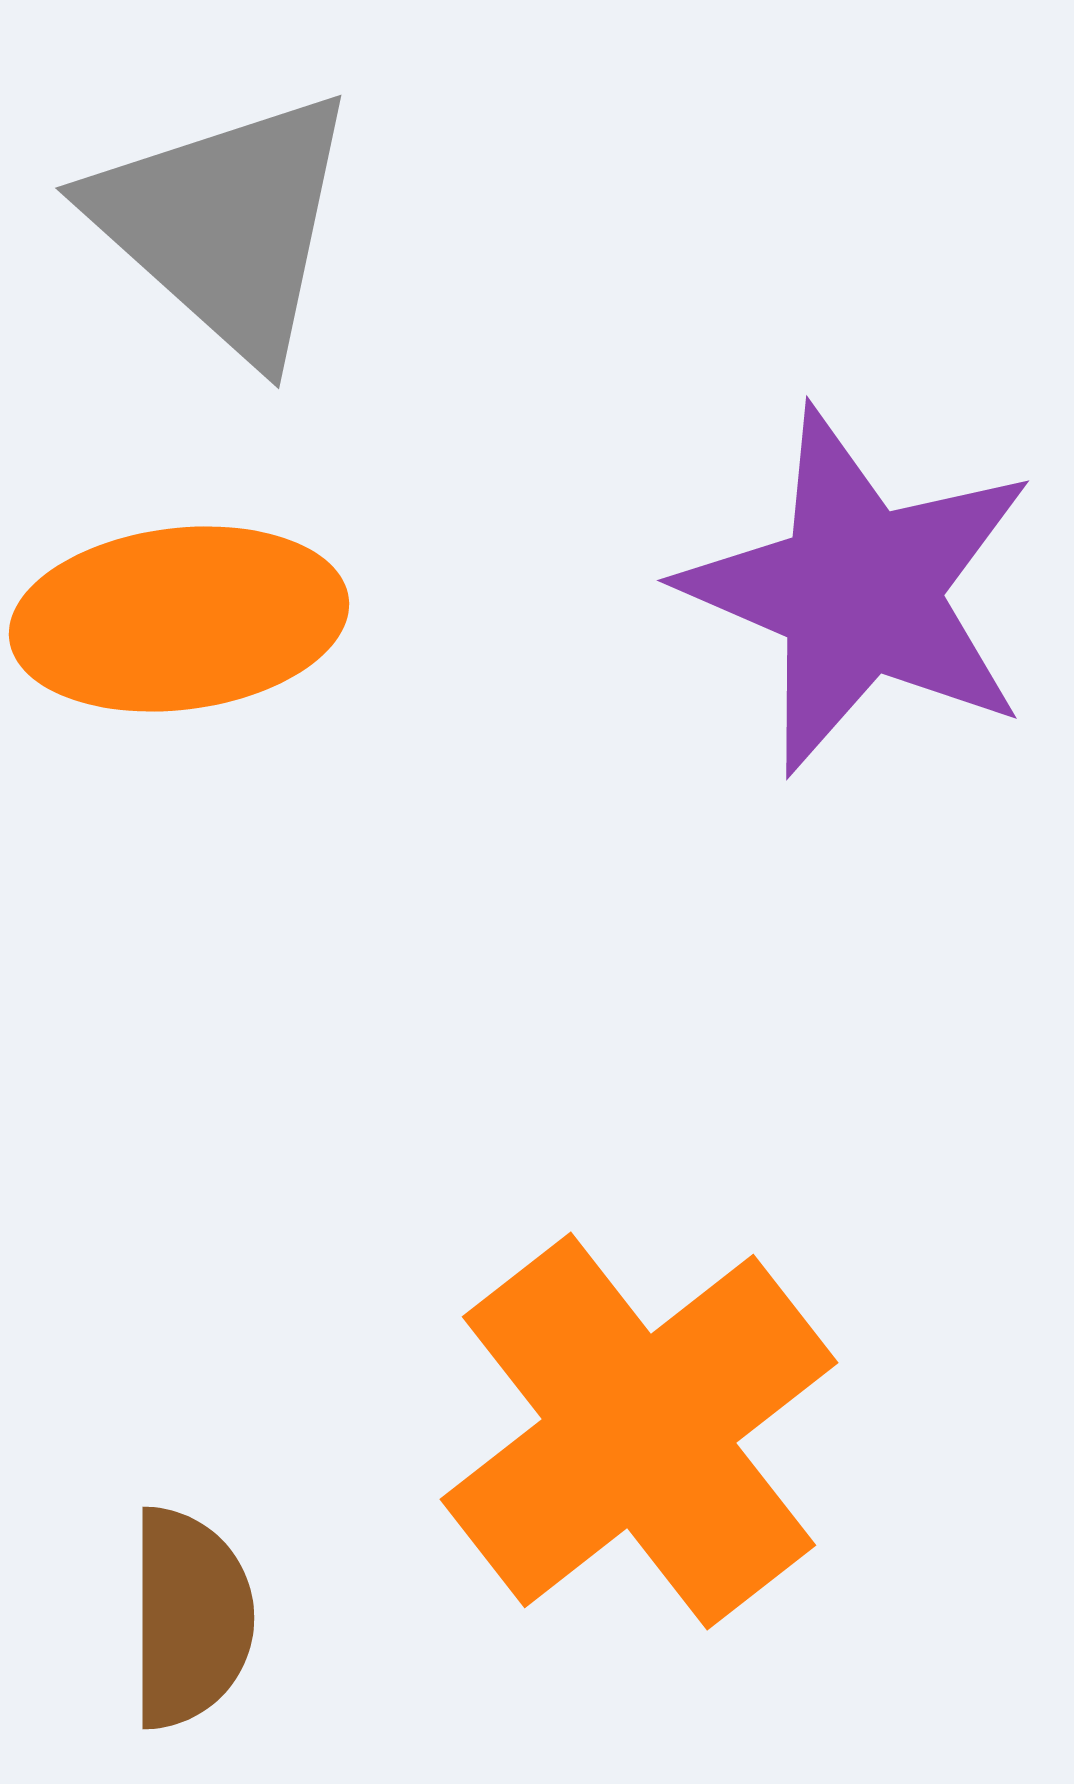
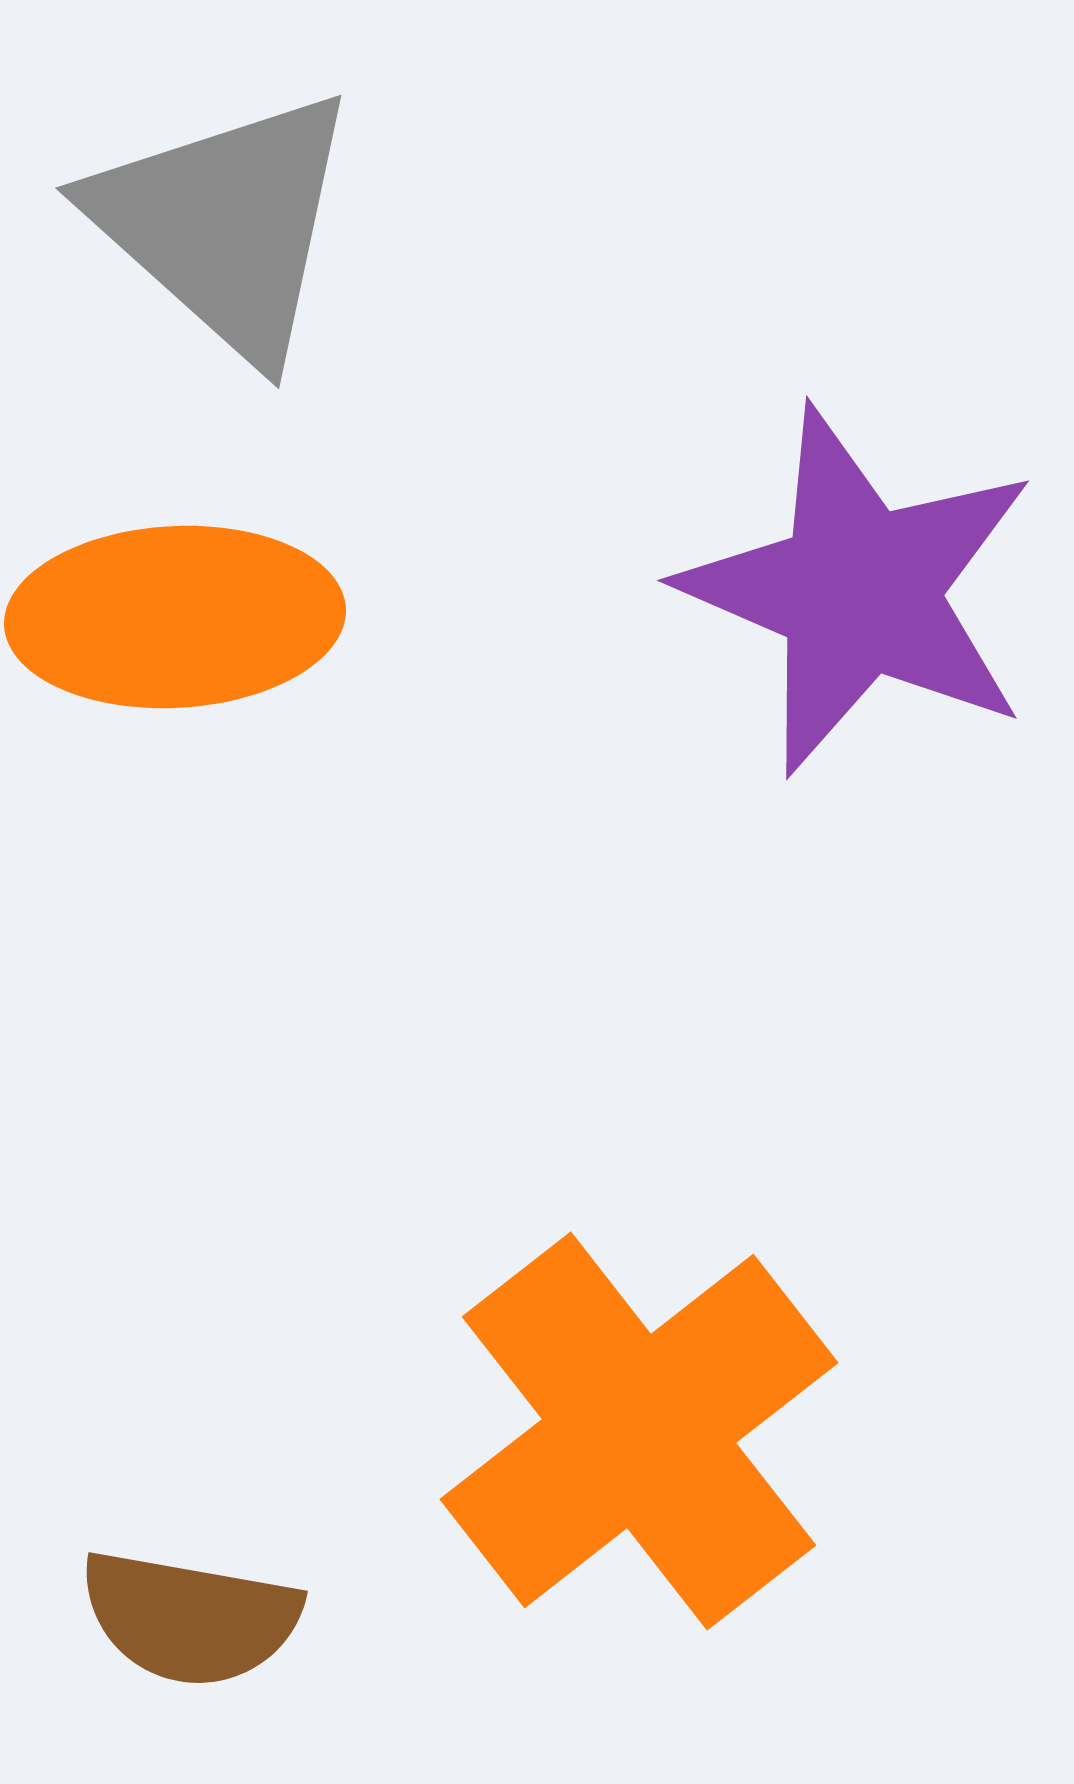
orange ellipse: moved 4 px left, 2 px up; rotated 4 degrees clockwise
brown semicircle: rotated 100 degrees clockwise
